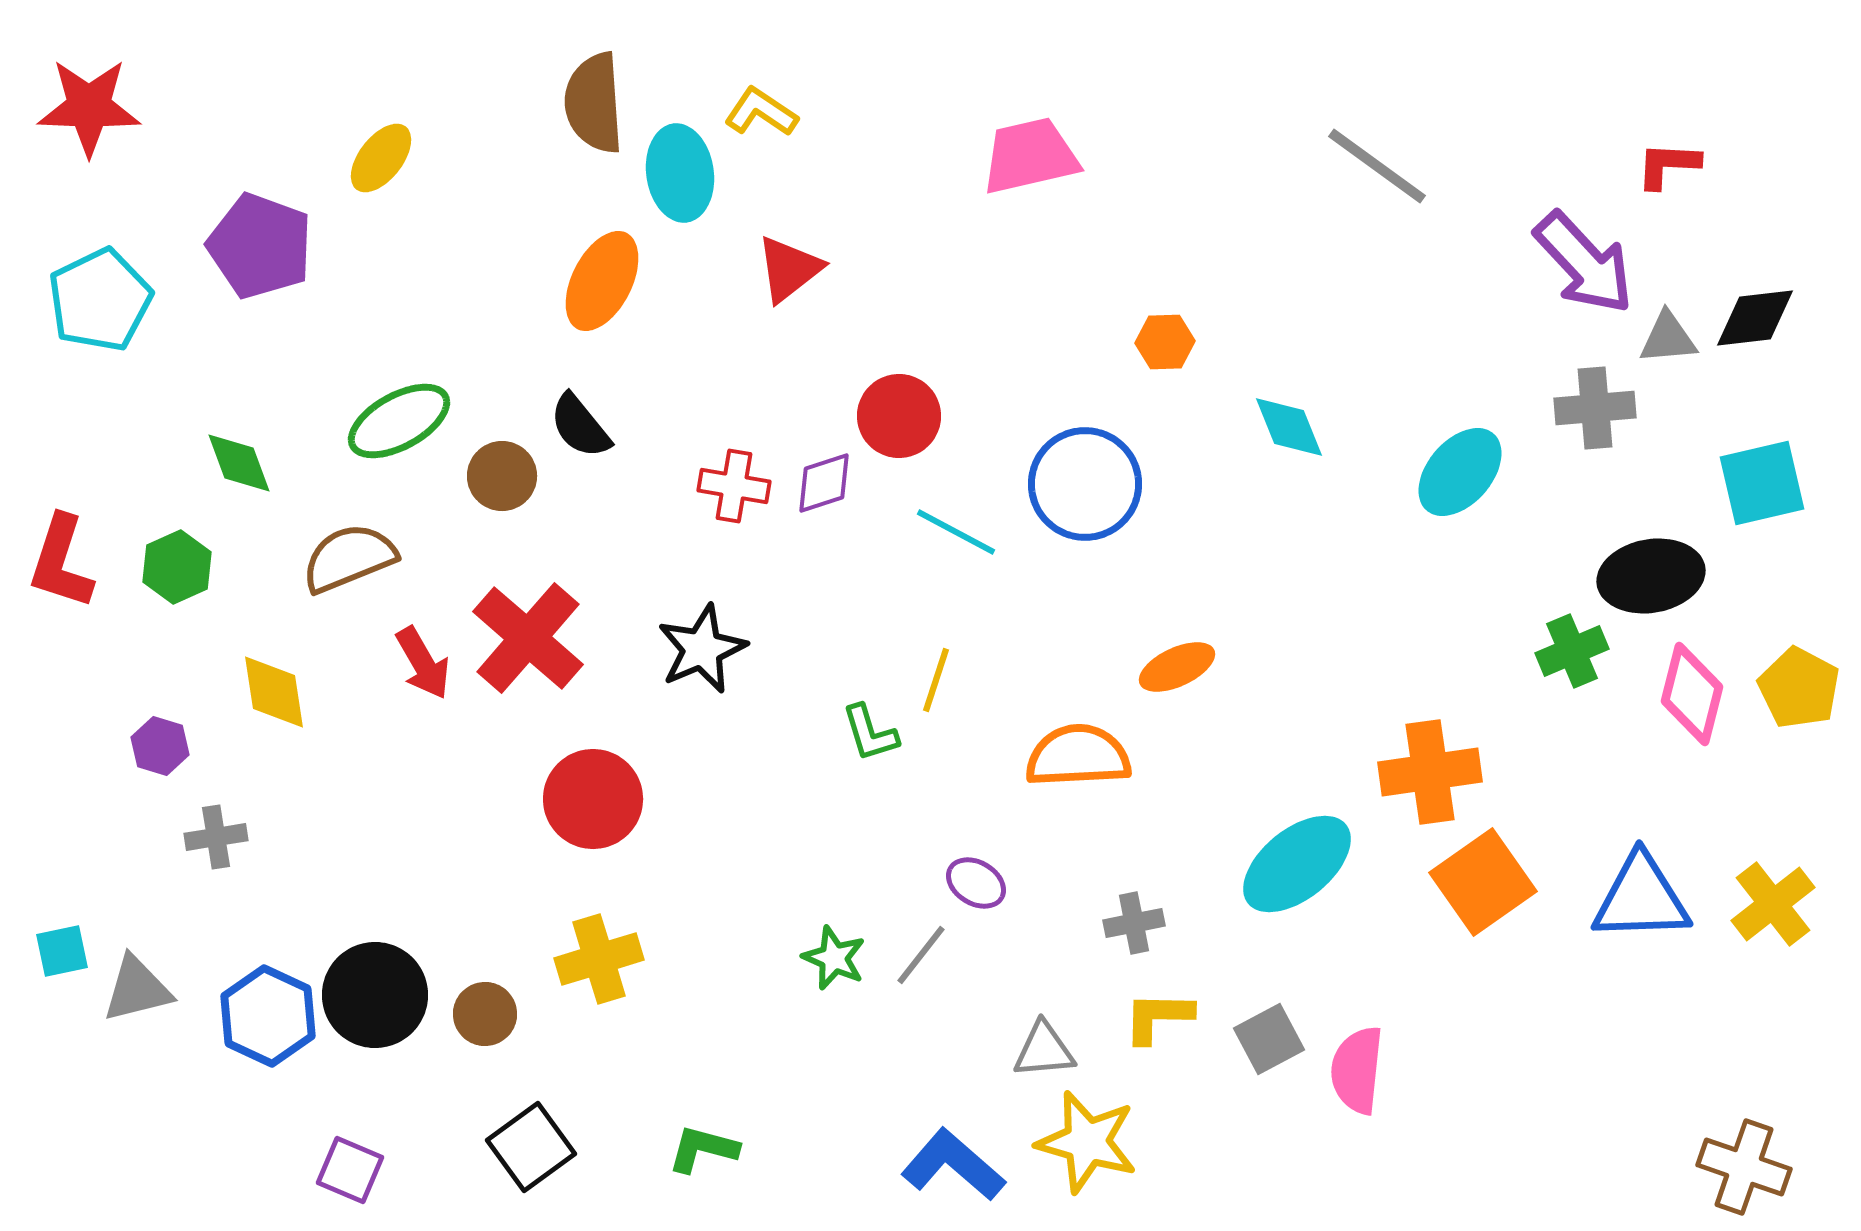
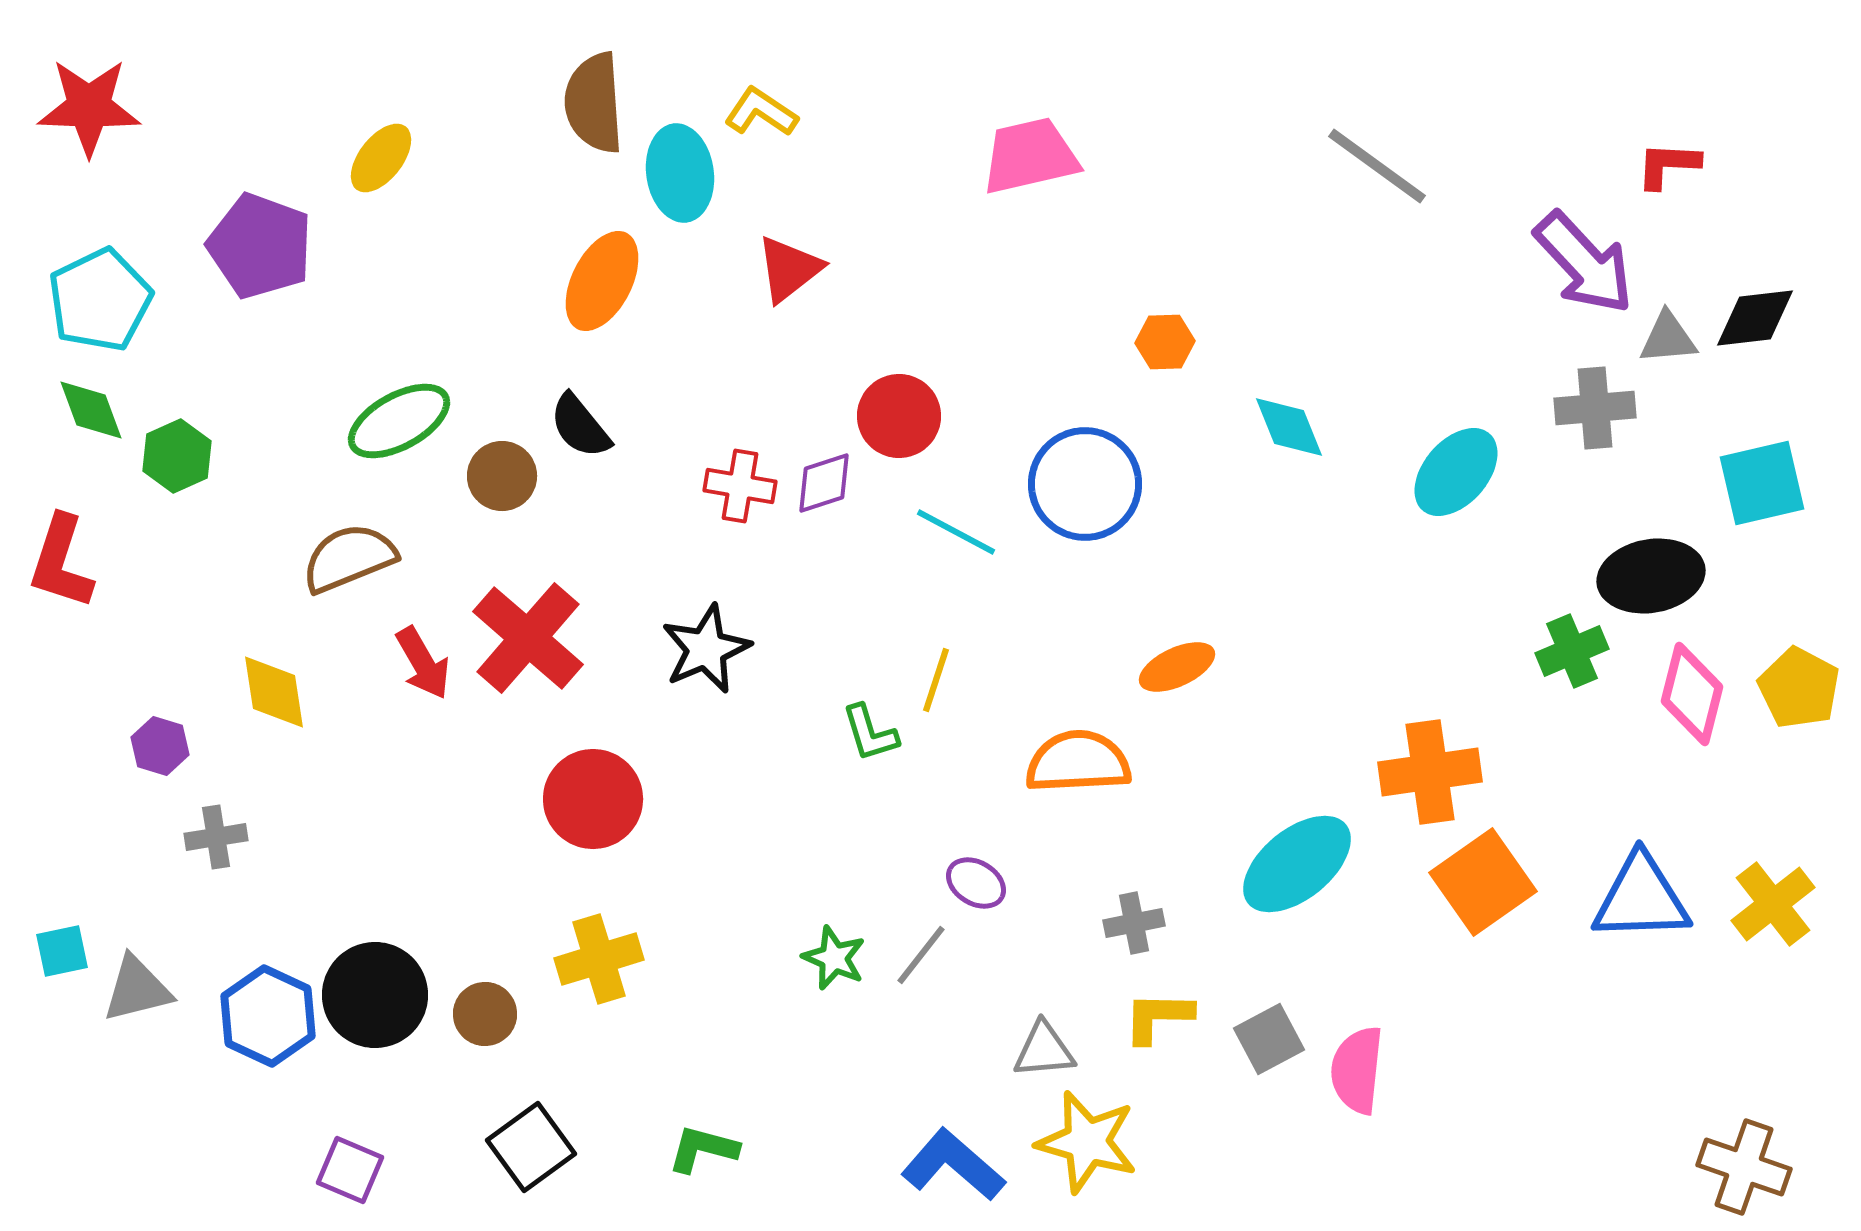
green diamond at (239, 463): moved 148 px left, 53 px up
cyan ellipse at (1460, 472): moved 4 px left
red cross at (734, 486): moved 6 px right
green hexagon at (177, 567): moved 111 px up
black star at (702, 649): moved 4 px right
orange semicircle at (1078, 756): moved 6 px down
